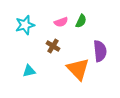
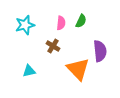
pink semicircle: moved 1 px down; rotated 64 degrees counterclockwise
